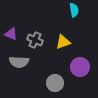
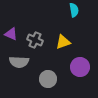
gray circle: moved 7 px left, 4 px up
